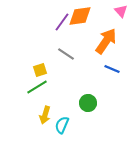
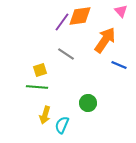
orange arrow: moved 1 px left, 1 px up
blue line: moved 7 px right, 4 px up
green line: rotated 35 degrees clockwise
